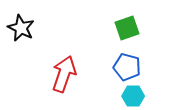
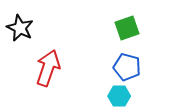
black star: moved 1 px left
red arrow: moved 16 px left, 6 px up
cyan hexagon: moved 14 px left
